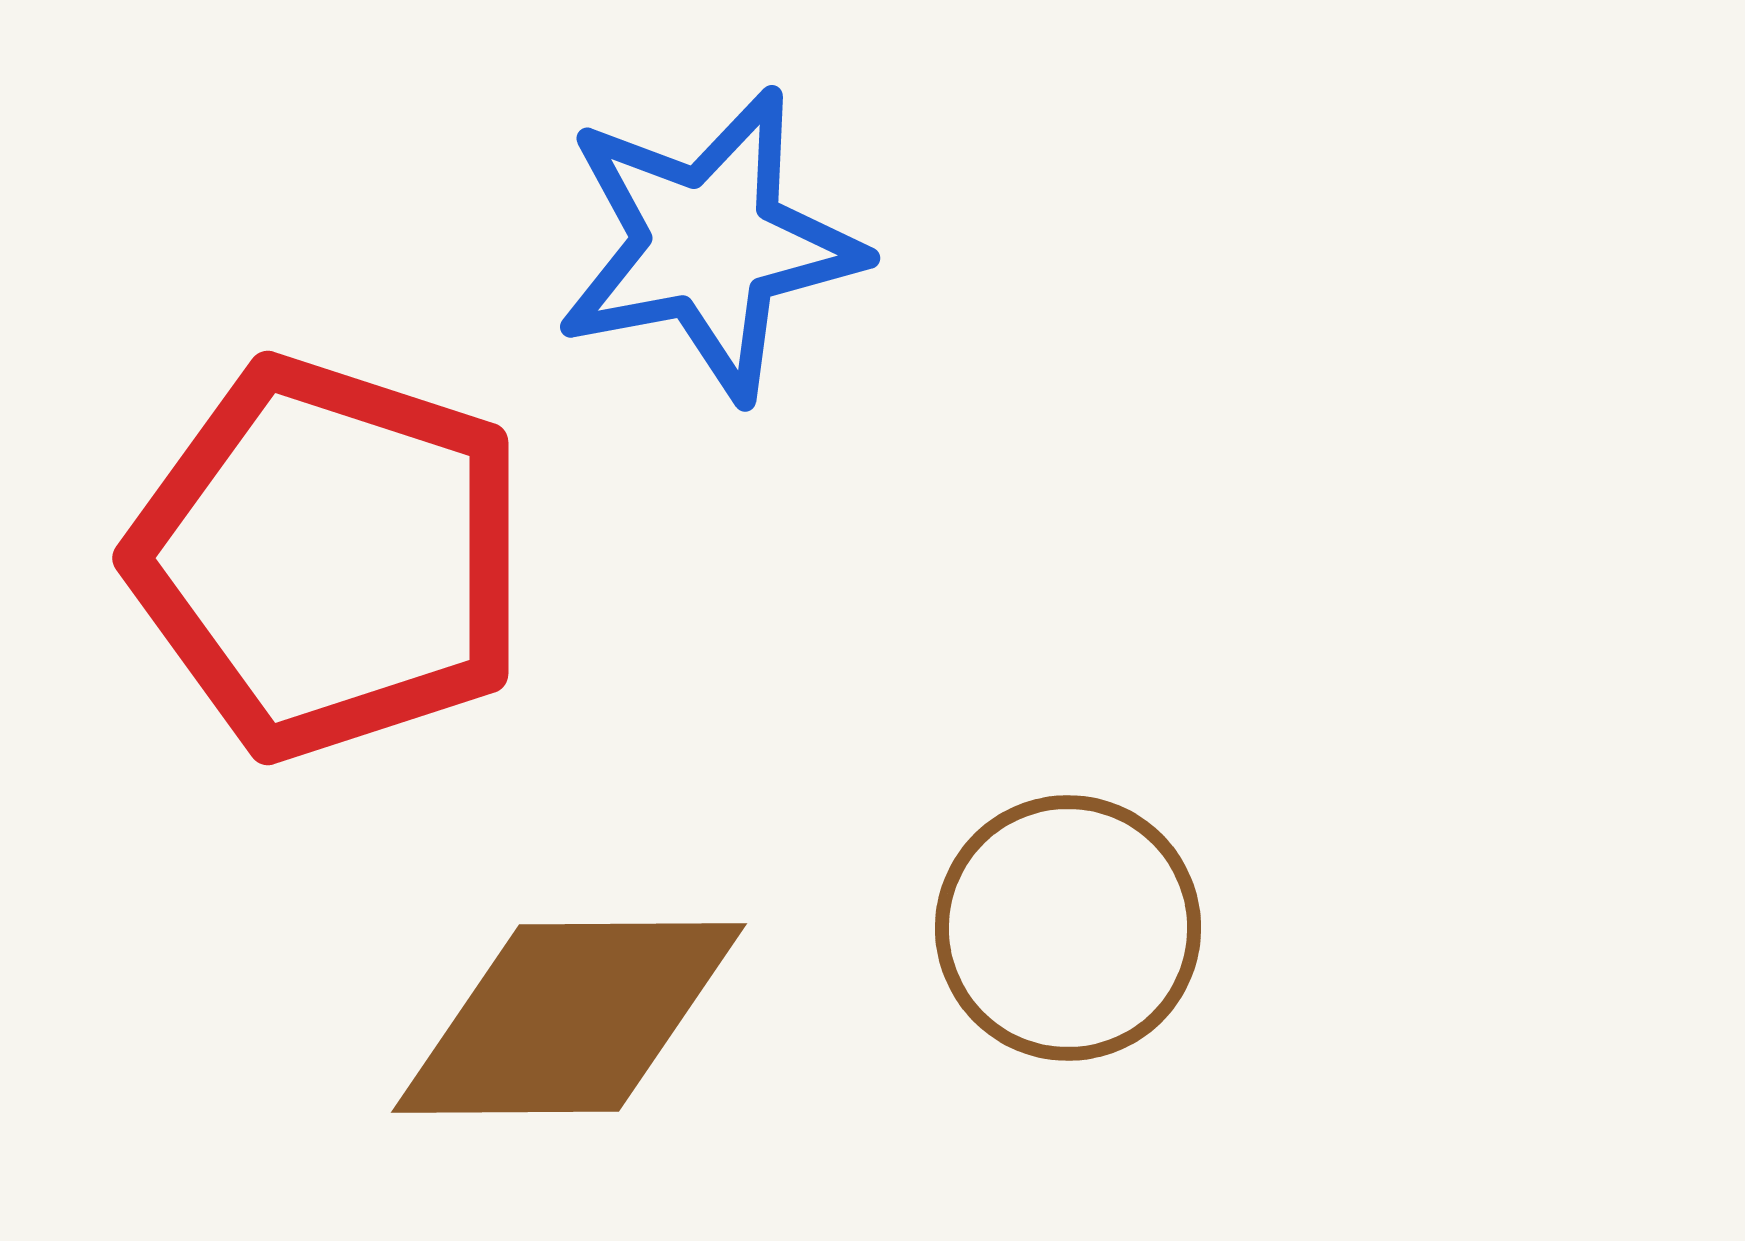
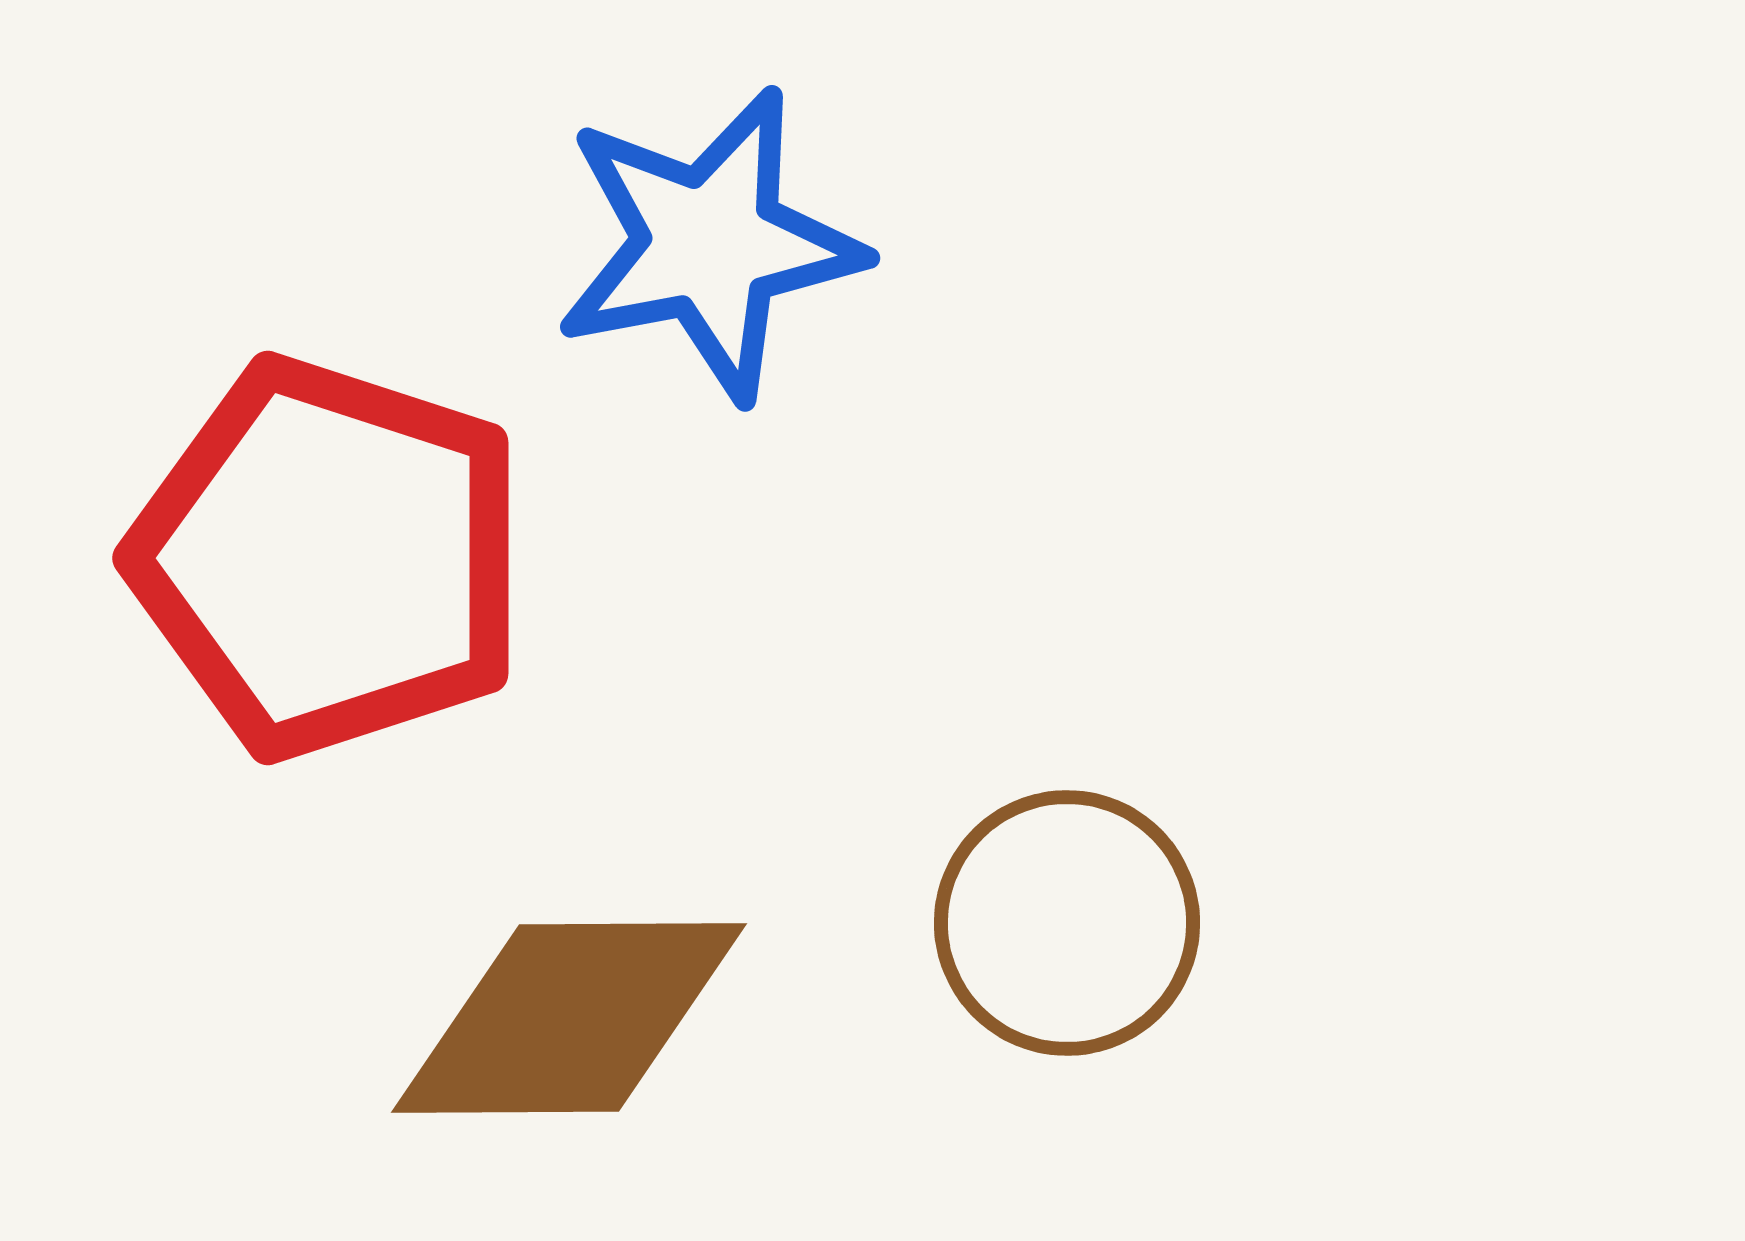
brown circle: moved 1 px left, 5 px up
